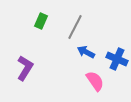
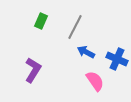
purple L-shape: moved 8 px right, 2 px down
